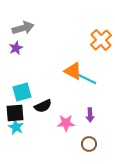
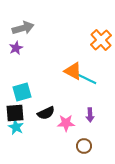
black semicircle: moved 3 px right, 7 px down
brown circle: moved 5 px left, 2 px down
